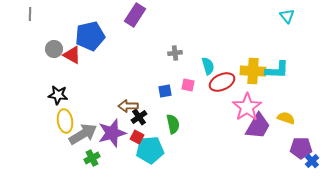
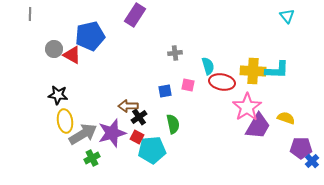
red ellipse: rotated 35 degrees clockwise
cyan pentagon: moved 2 px right
